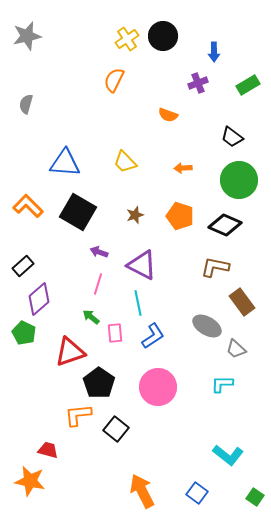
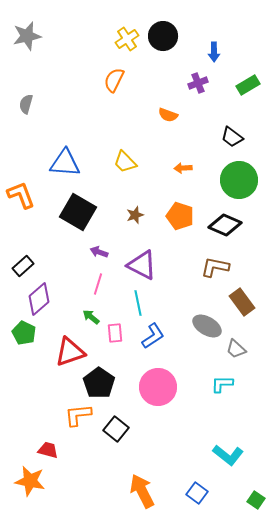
orange L-shape at (28, 206): moved 7 px left, 11 px up; rotated 24 degrees clockwise
green square at (255, 497): moved 1 px right, 3 px down
